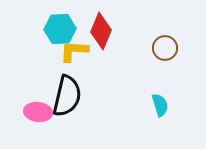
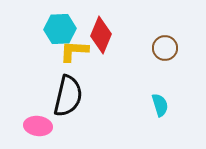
red diamond: moved 4 px down
black semicircle: moved 1 px right
pink ellipse: moved 14 px down
